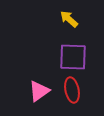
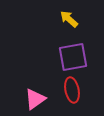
purple square: rotated 12 degrees counterclockwise
pink triangle: moved 4 px left, 8 px down
